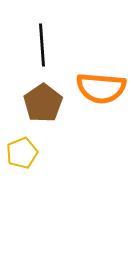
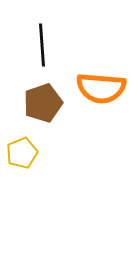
brown pentagon: rotated 15 degrees clockwise
